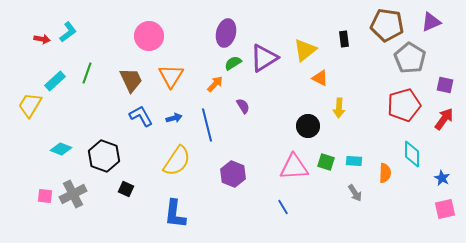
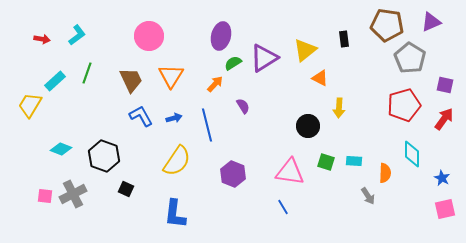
cyan L-shape at (68, 32): moved 9 px right, 3 px down
purple ellipse at (226, 33): moved 5 px left, 3 px down
pink triangle at (294, 167): moved 4 px left, 5 px down; rotated 12 degrees clockwise
gray arrow at (355, 193): moved 13 px right, 3 px down
